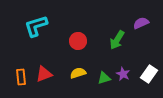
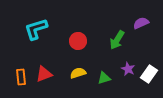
cyan L-shape: moved 3 px down
purple star: moved 5 px right, 5 px up
